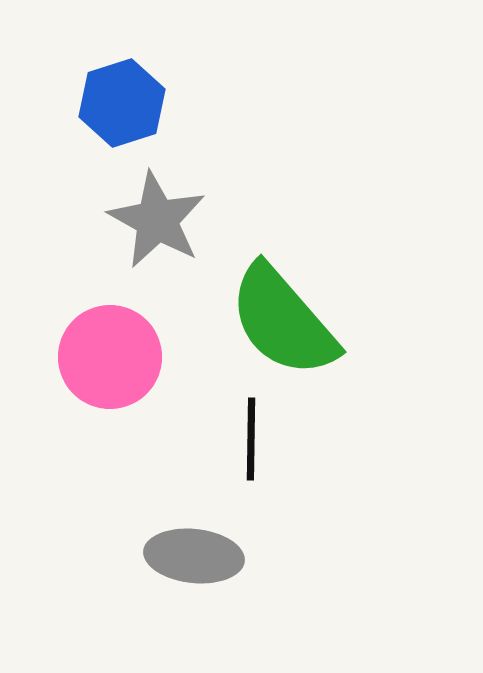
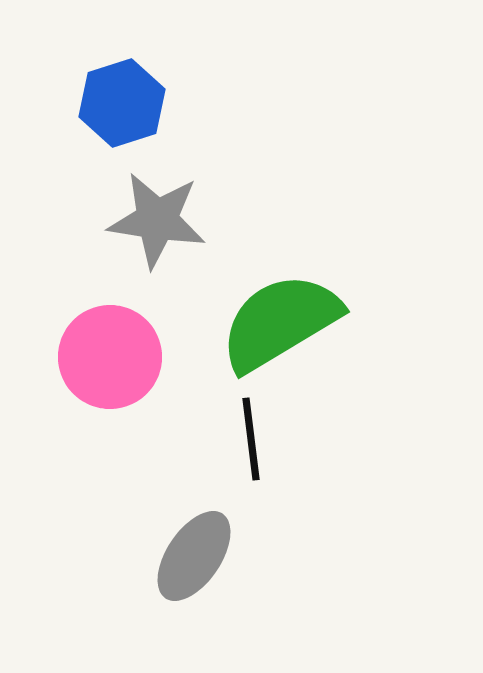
gray star: rotated 20 degrees counterclockwise
green semicircle: moved 3 px left, 1 px down; rotated 100 degrees clockwise
black line: rotated 8 degrees counterclockwise
gray ellipse: rotated 62 degrees counterclockwise
